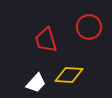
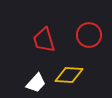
red circle: moved 8 px down
red trapezoid: moved 2 px left
